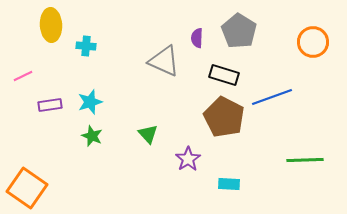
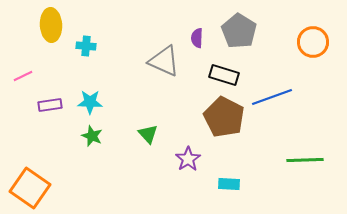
cyan star: rotated 20 degrees clockwise
orange square: moved 3 px right
